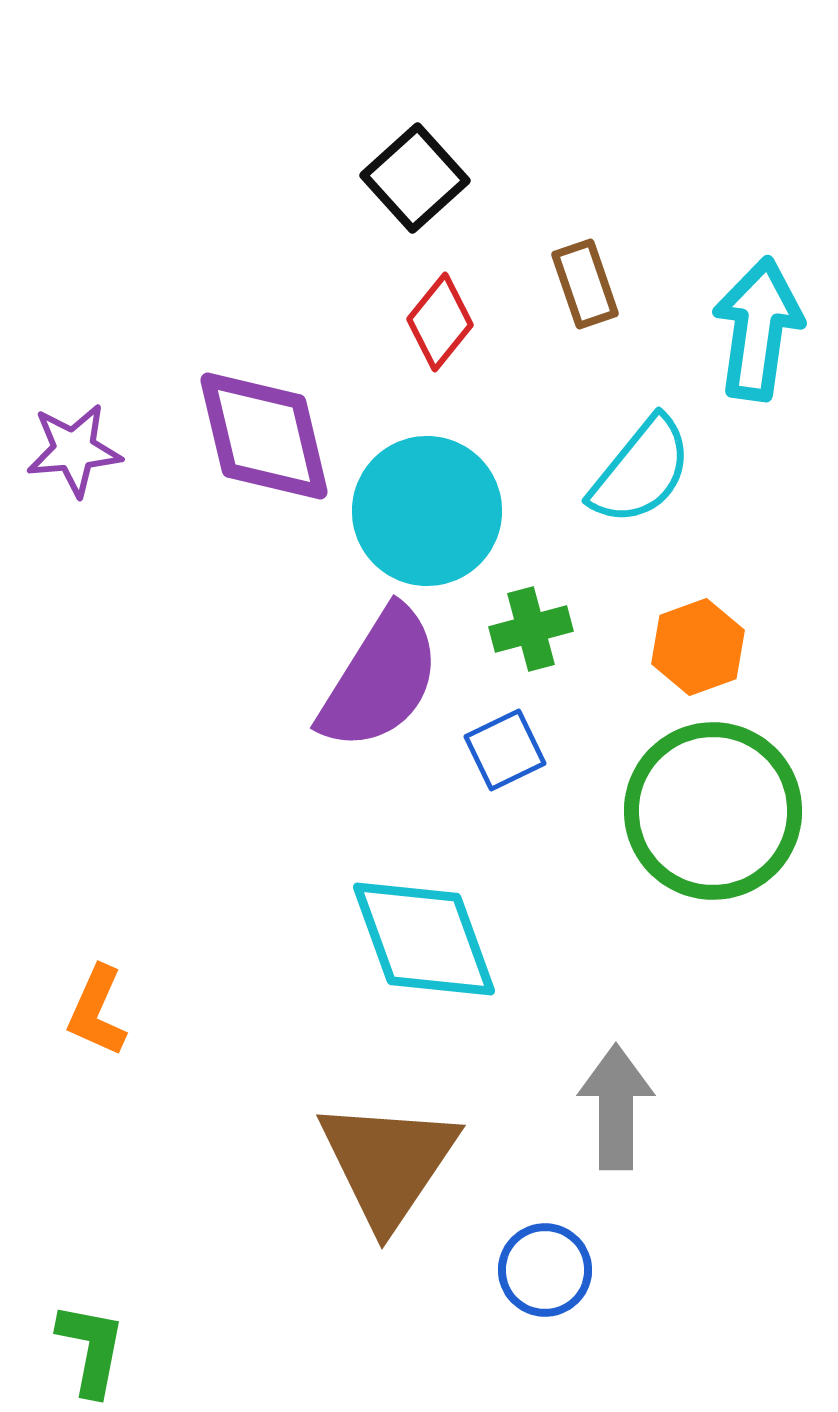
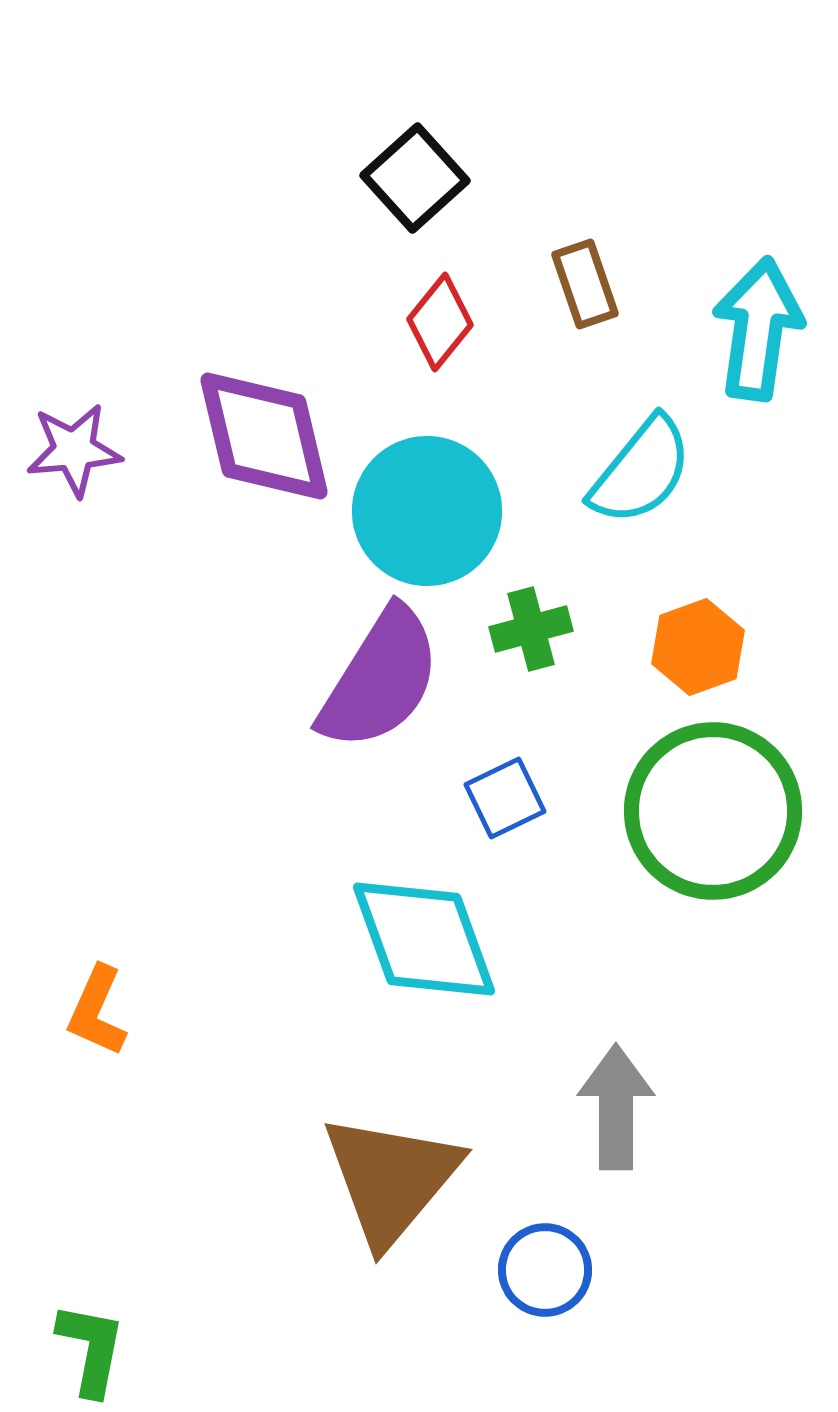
blue square: moved 48 px down
brown triangle: moved 3 px right, 16 px down; rotated 6 degrees clockwise
